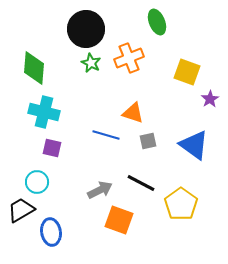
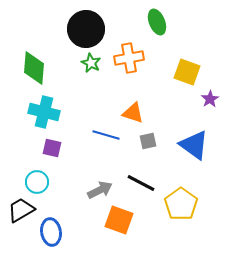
orange cross: rotated 12 degrees clockwise
